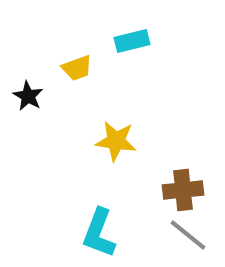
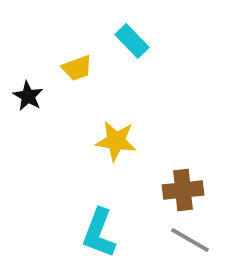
cyan rectangle: rotated 60 degrees clockwise
gray line: moved 2 px right, 5 px down; rotated 9 degrees counterclockwise
